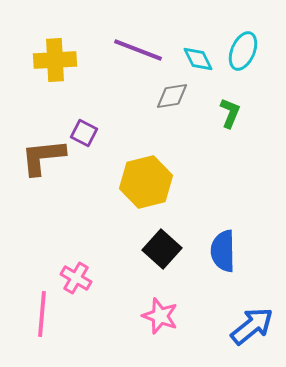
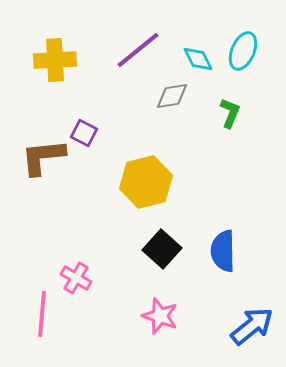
purple line: rotated 60 degrees counterclockwise
